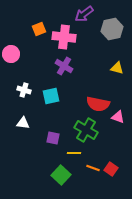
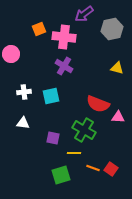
white cross: moved 2 px down; rotated 24 degrees counterclockwise
red semicircle: rotated 10 degrees clockwise
pink triangle: rotated 16 degrees counterclockwise
green cross: moved 2 px left
green square: rotated 30 degrees clockwise
